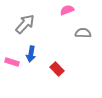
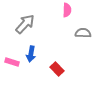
pink semicircle: rotated 112 degrees clockwise
